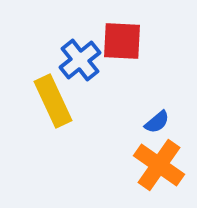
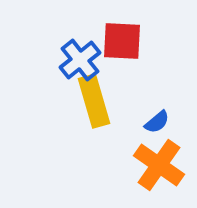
yellow rectangle: moved 41 px right; rotated 9 degrees clockwise
